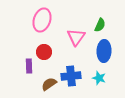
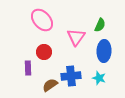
pink ellipse: rotated 60 degrees counterclockwise
purple rectangle: moved 1 px left, 2 px down
brown semicircle: moved 1 px right, 1 px down
